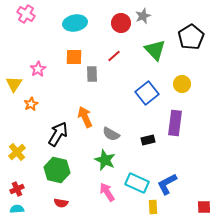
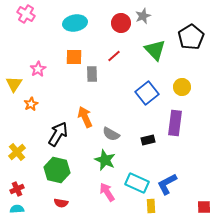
yellow circle: moved 3 px down
yellow rectangle: moved 2 px left, 1 px up
